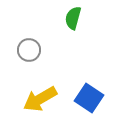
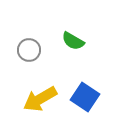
green semicircle: moved 23 px down; rotated 75 degrees counterclockwise
blue square: moved 4 px left, 1 px up
